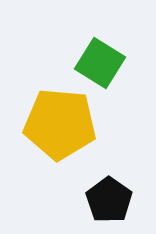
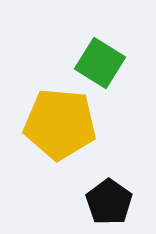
black pentagon: moved 2 px down
